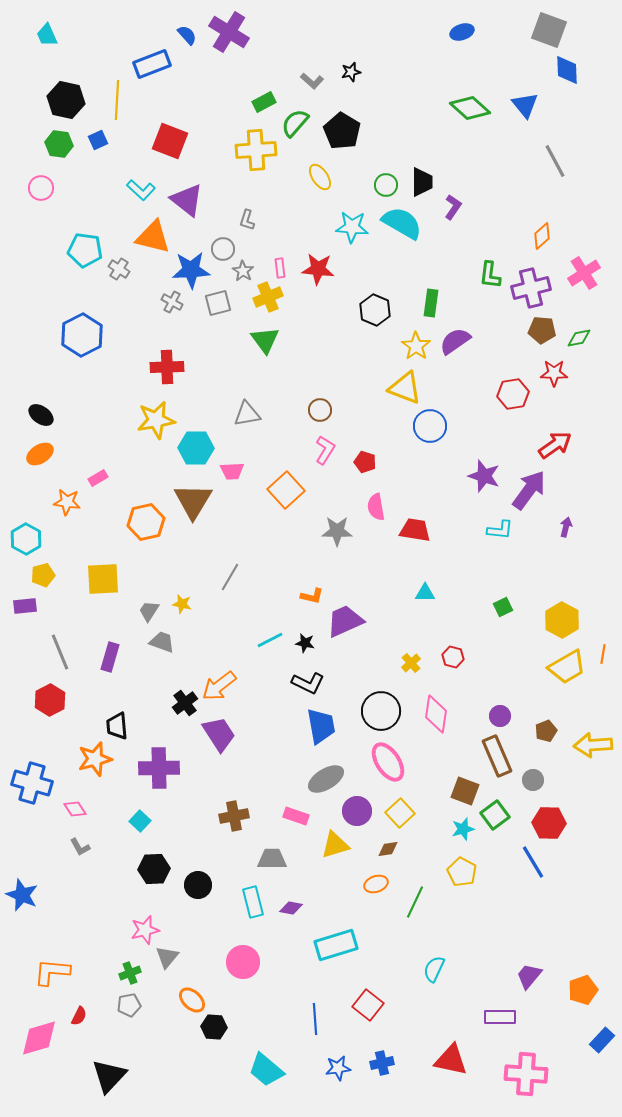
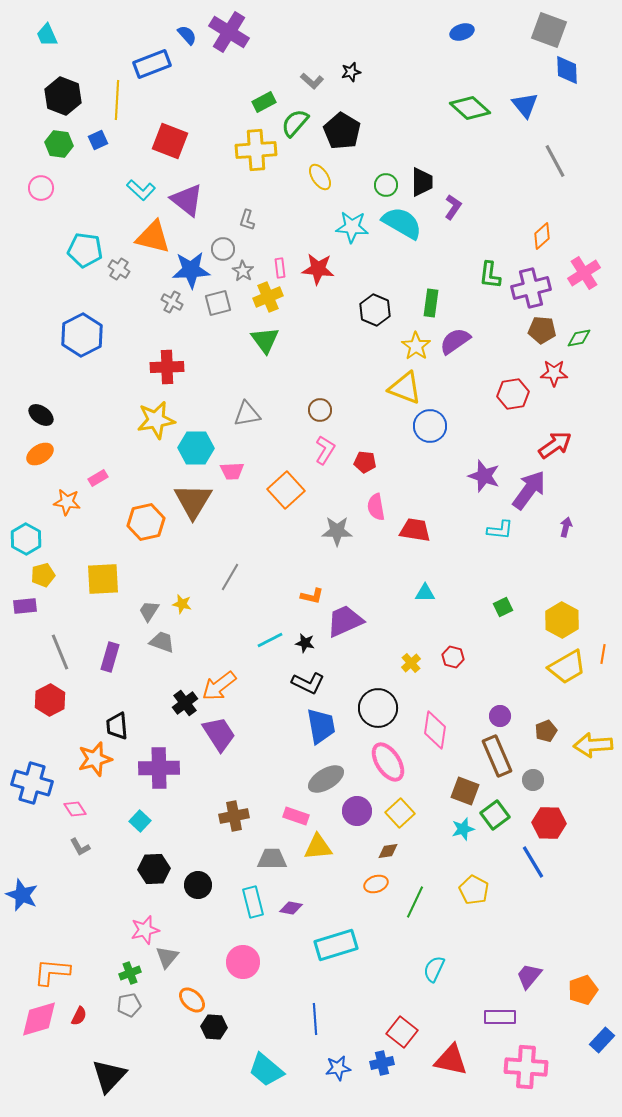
black hexagon at (66, 100): moved 3 px left, 4 px up; rotated 9 degrees clockwise
red pentagon at (365, 462): rotated 10 degrees counterclockwise
black circle at (381, 711): moved 3 px left, 3 px up
pink diamond at (436, 714): moved 1 px left, 16 px down
yellow triangle at (335, 845): moved 17 px left, 2 px down; rotated 12 degrees clockwise
brown diamond at (388, 849): moved 2 px down
yellow pentagon at (462, 872): moved 12 px right, 18 px down
red square at (368, 1005): moved 34 px right, 27 px down
pink diamond at (39, 1038): moved 19 px up
pink cross at (526, 1074): moved 7 px up
